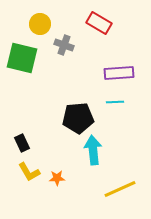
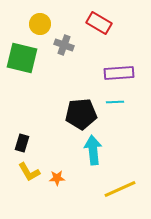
black pentagon: moved 3 px right, 4 px up
black rectangle: rotated 42 degrees clockwise
